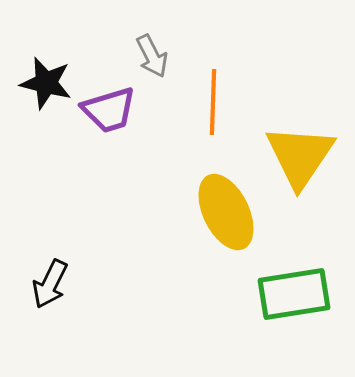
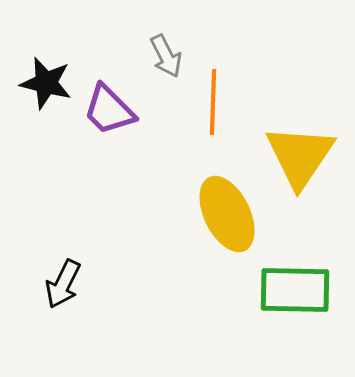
gray arrow: moved 14 px right
purple trapezoid: rotated 62 degrees clockwise
yellow ellipse: moved 1 px right, 2 px down
black arrow: moved 13 px right
green rectangle: moved 1 px right, 4 px up; rotated 10 degrees clockwise
